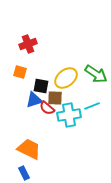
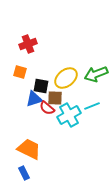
green arrow: rotated 125 degrees clockwise
blue triangle: moved 1 px up
cyan cross: rotated 20 degrees counterclockwise
